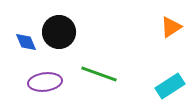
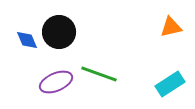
orange triangle: rotated 20 degrees clockwise
blue diamond: moved 1 px right, 2 px up
purple ellipse: moved 11 px right; rotated 16 degrees counterclockwise
cyan rectangle: moved 2 px up
